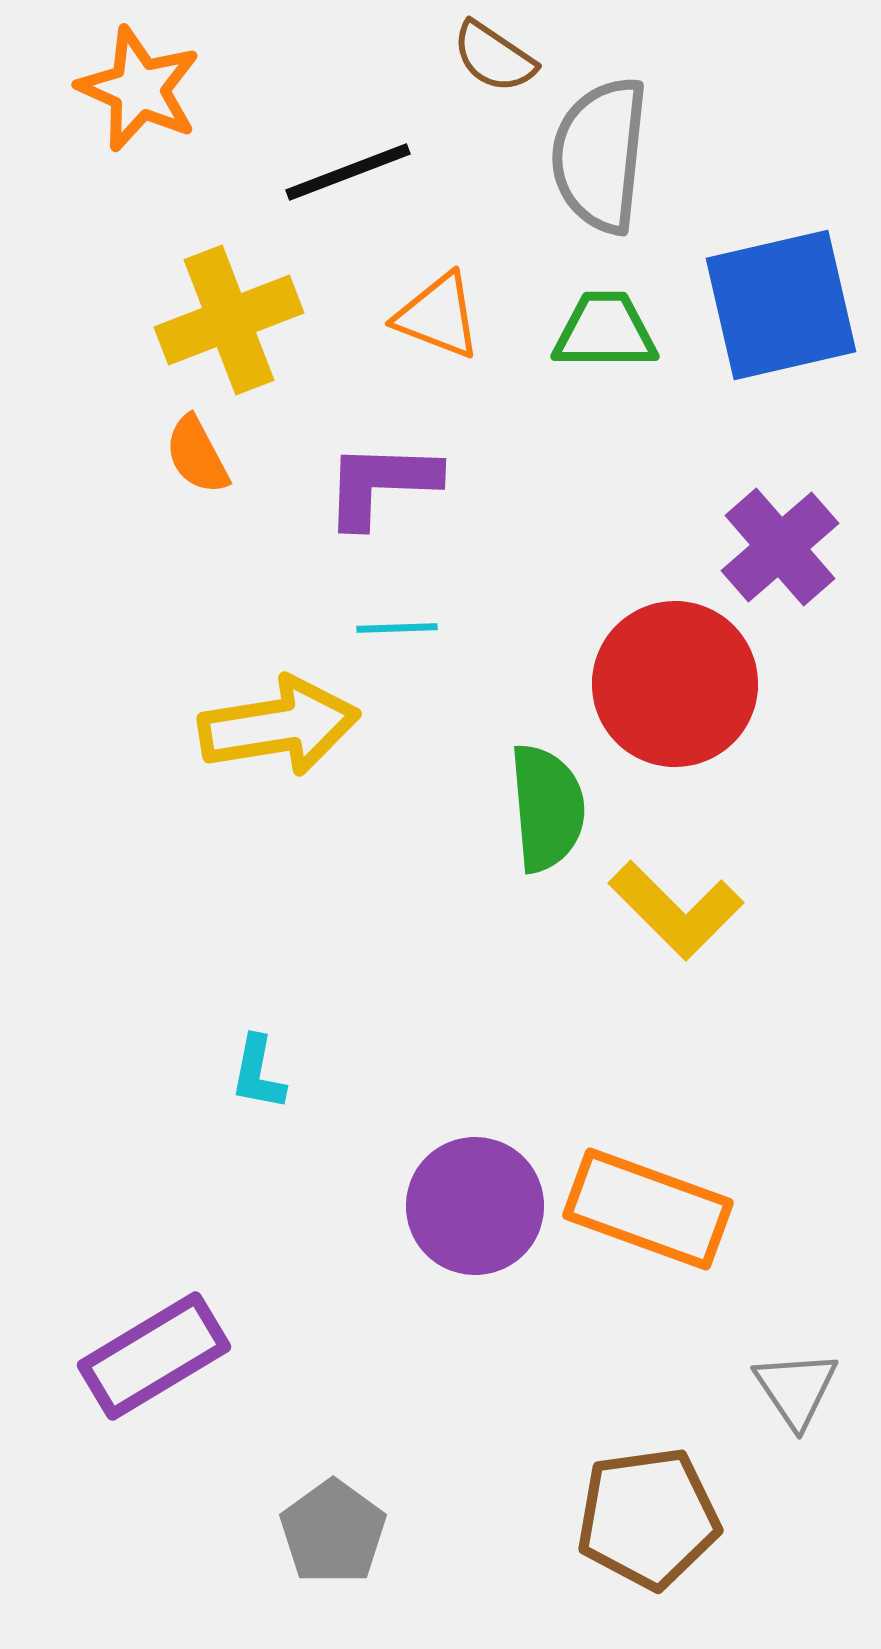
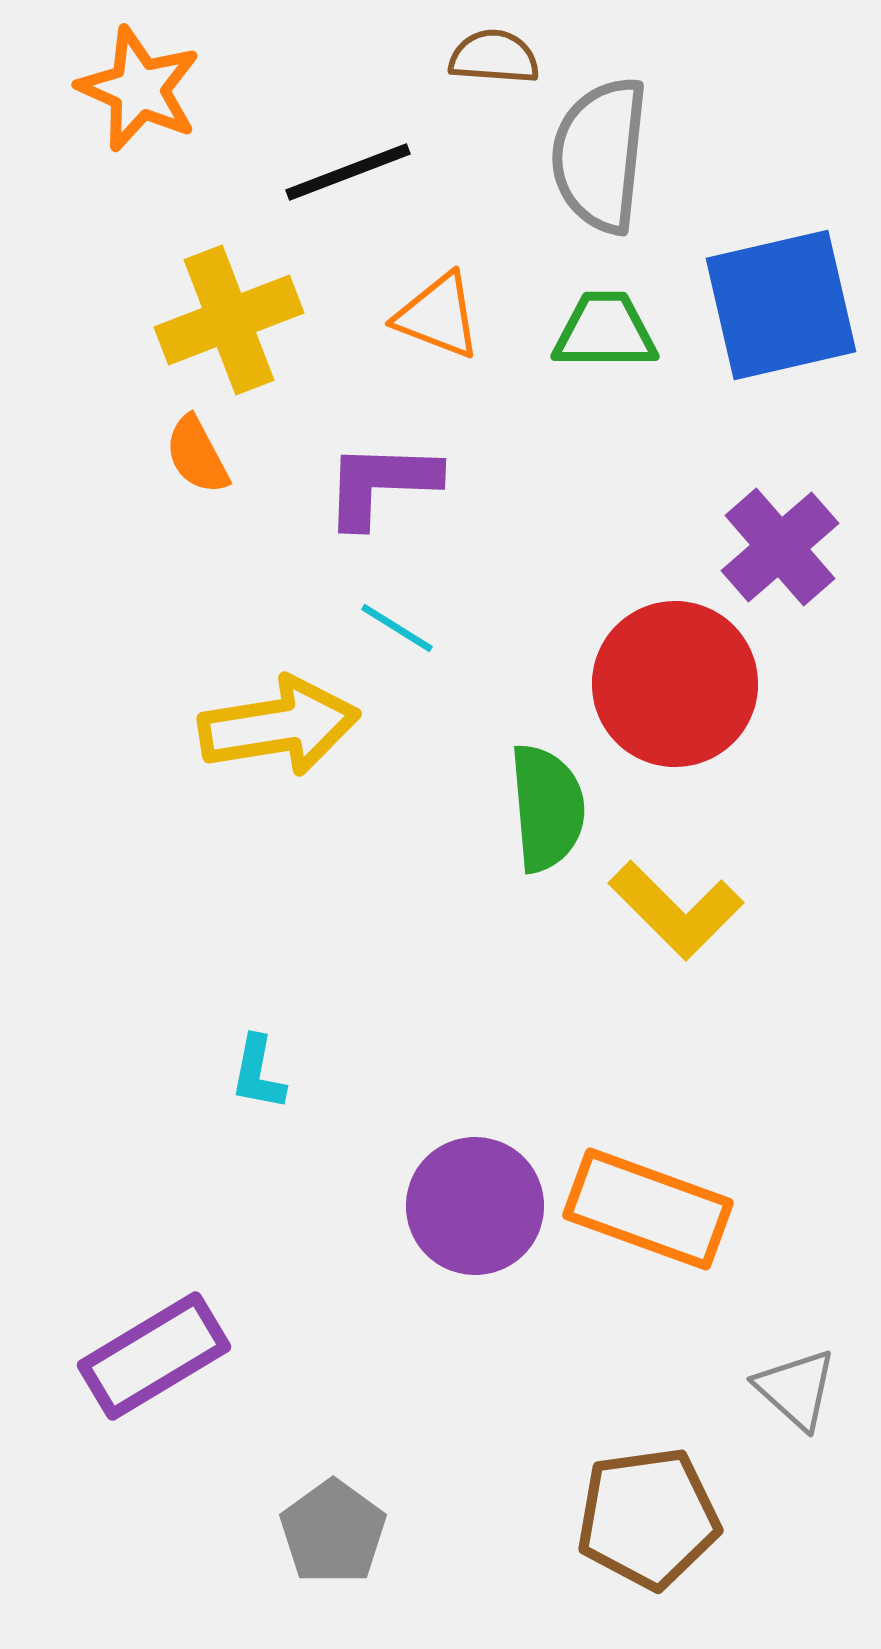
brown semicircle: rotated 150 degrees clockwise
cyan line: rotated 34 degrees clockwise
gray triangle: rotated 14 degrees counterclockwise
